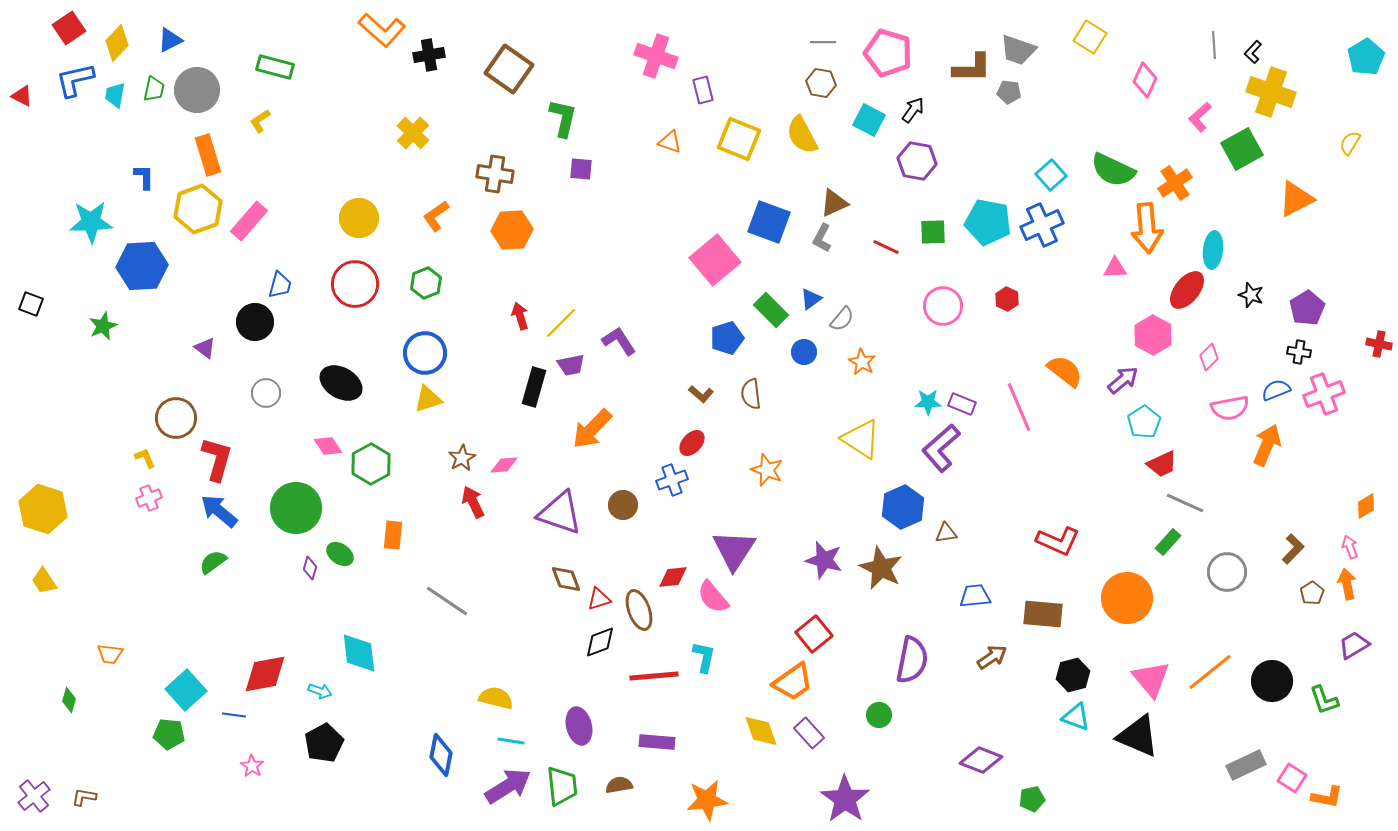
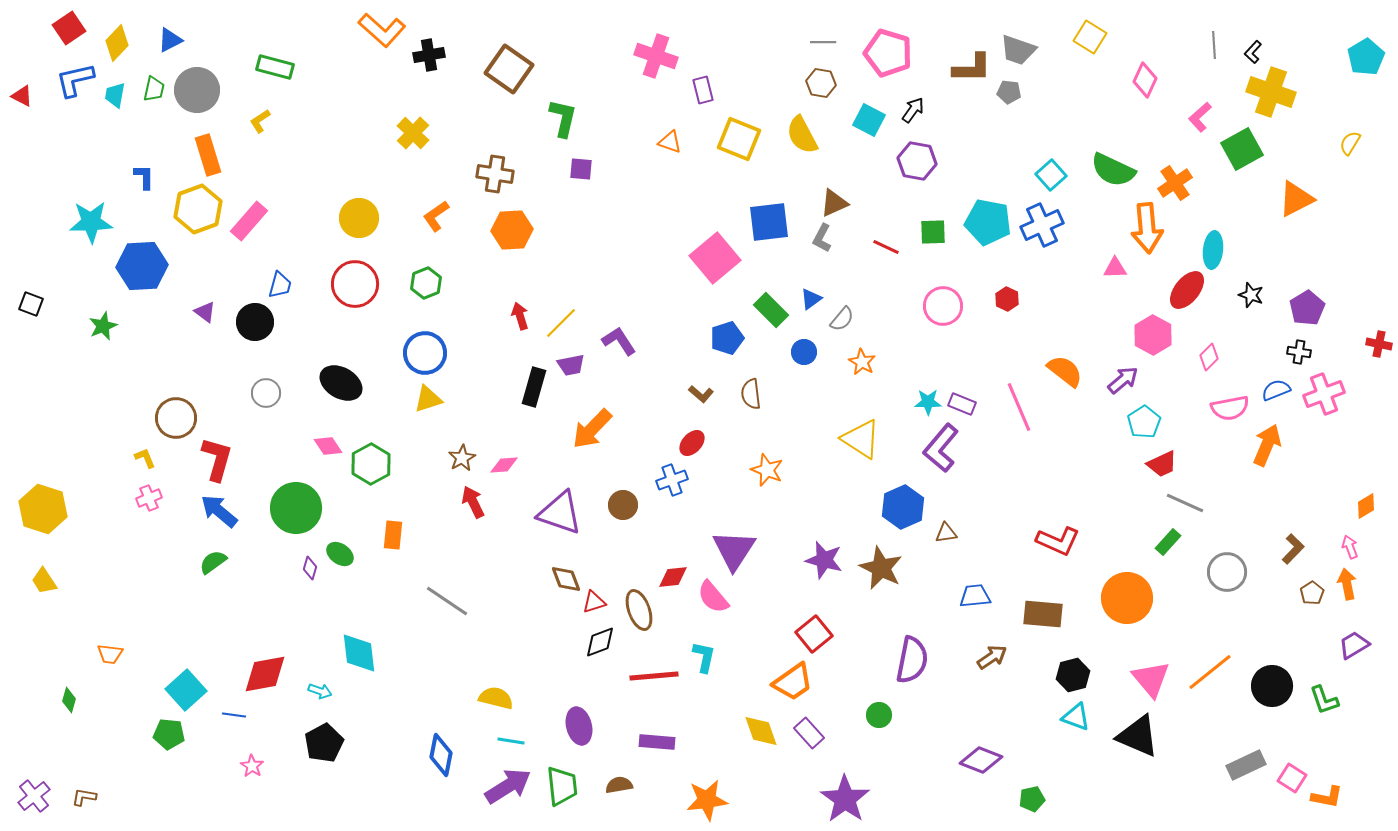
blue square at (769, 222): rotated 27 degrees counterclockwise
pink square at (715, 260): moved 2 px up
purple triangle at (205, 348): moved 36 px up
purple L-shape at (941, 448): rotated 9 degrees counterclockwise
red triangle at (599, 599): moved 5 px left, 3 px down
black circle at (1272, 681): moved 5 px down
